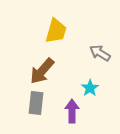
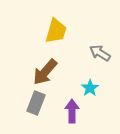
brown arrow: moved 3 px right, 1 px down
gray rectangle: rotated 15 degrees clockwise
